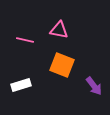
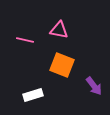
white rectangle: moved 12 px right, 10 px down
